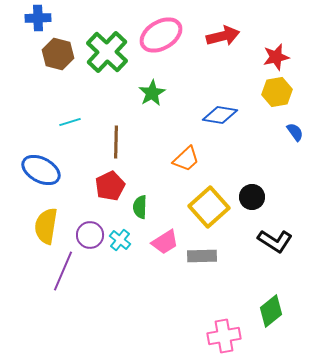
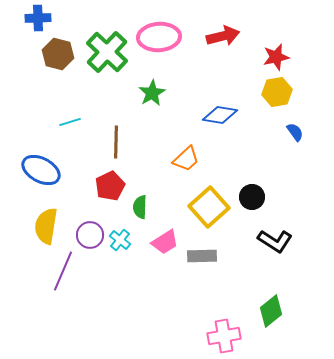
pink ellipse: moved 2 px left, 2 px down; rotated 27 degrees clockwise
